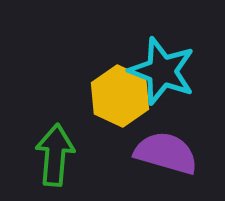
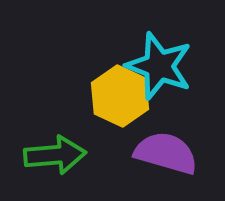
cyan star: moved 3 px left, 5 px up
green arrow: rotated 80 degrees clockwise
